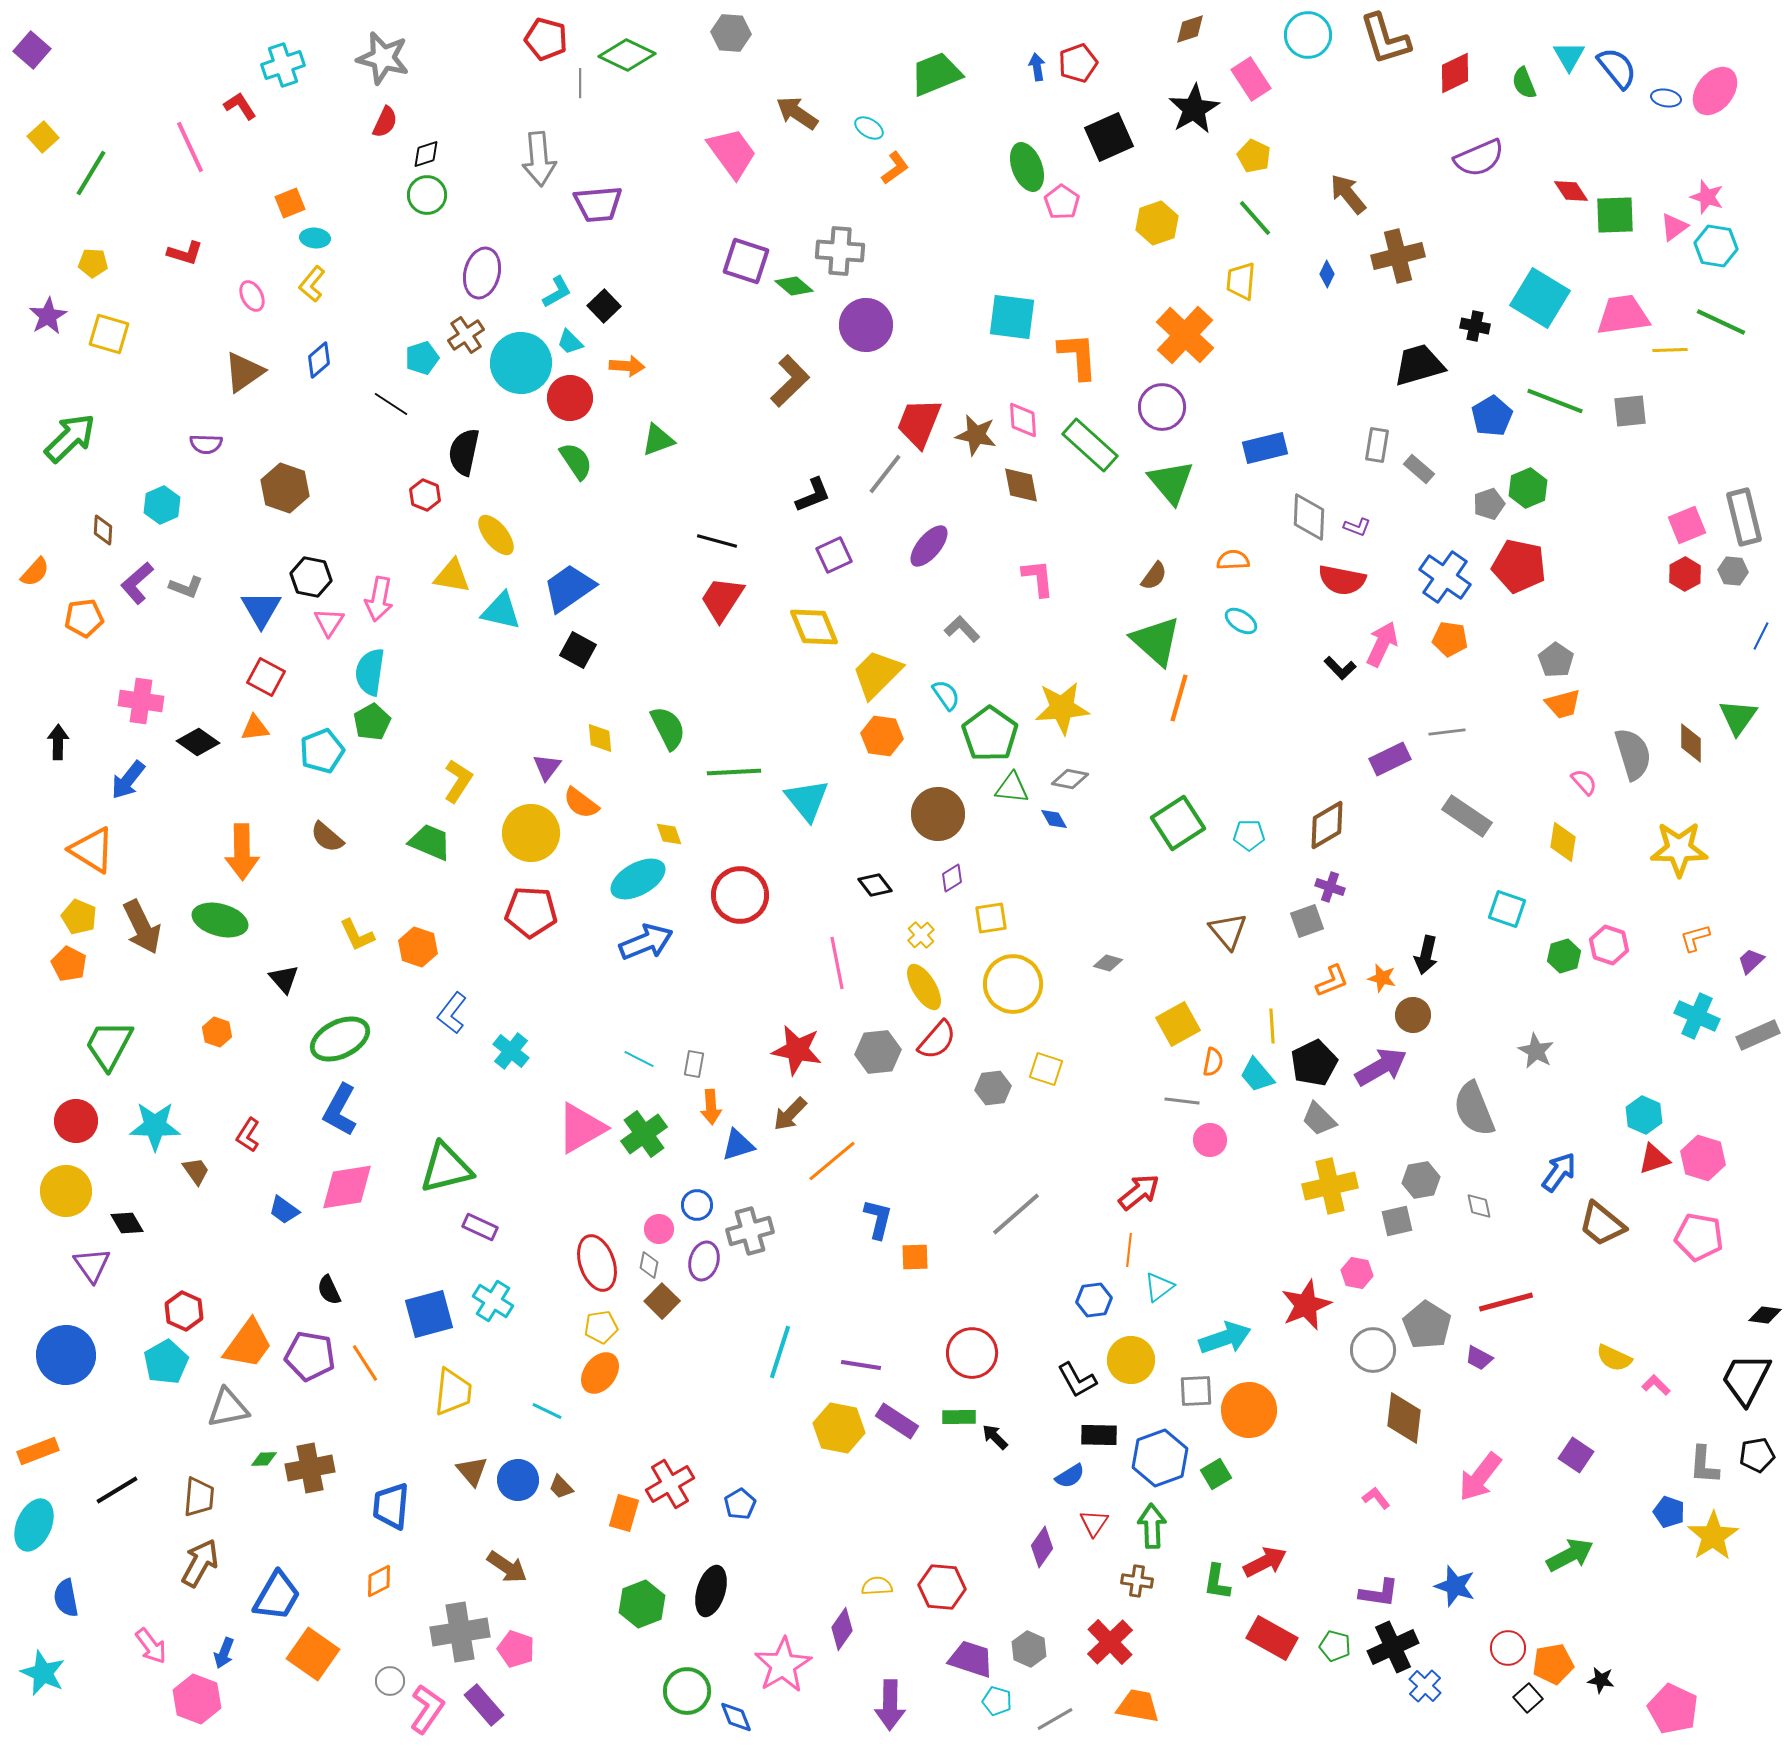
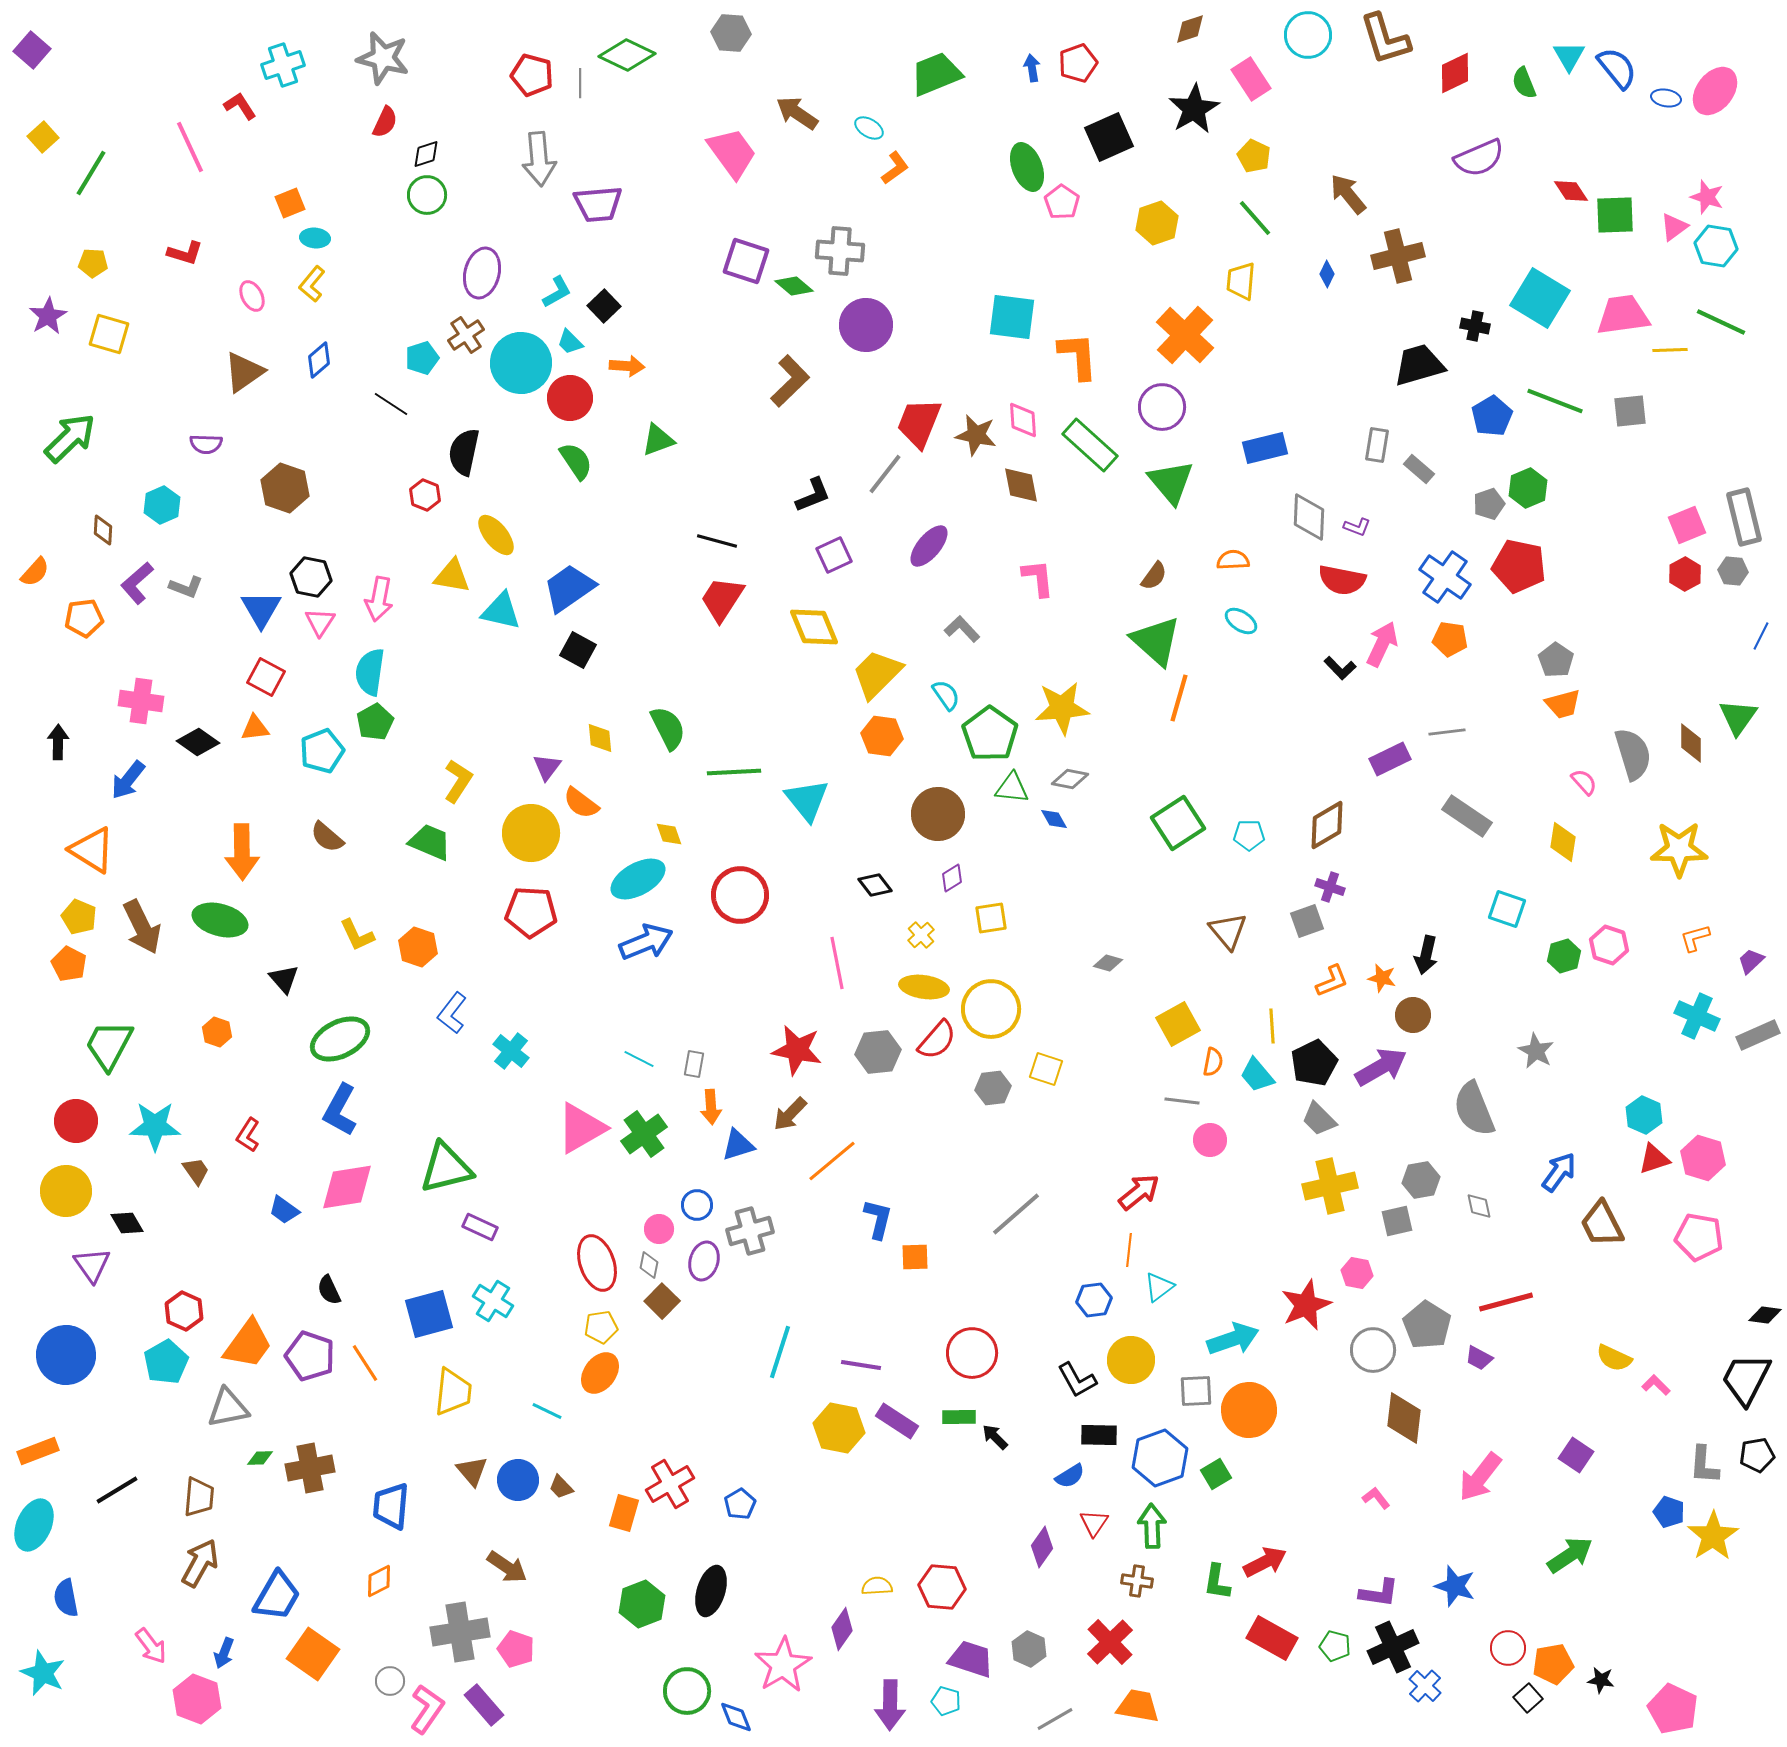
red pentagon at (546, 39): moved 14 px left, 36 px down
blue arrow at (1037, 67): moved 5 px left, 1 px down
pink triangle at (329, 622): moved 9 px left
green pentagon at (372, 722): moved 3 px right
yellow circle at (1013, 984): moved 22 px left, 25 px down
yellow ellipse at (924, 987): rotated 51 degrees counterclockwise
brown trapezoid at (1602, 1224): rotated 24 degrees clockwise
cyan arrow at (1225, 1338): moved 8 px right, 1 px down
purple pentagon at (310, 1356): rotated 9 degrees clockwise
green diamond at (264, 1459): moved 4 px left, 1 px up
green arrow at (1570, 1555): rotated 6 degrees counterclockwise
cyan pentagon at (997, 1701): moved 51 px left
